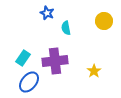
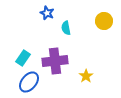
yellow star: moved 8 px left, 5 px down
